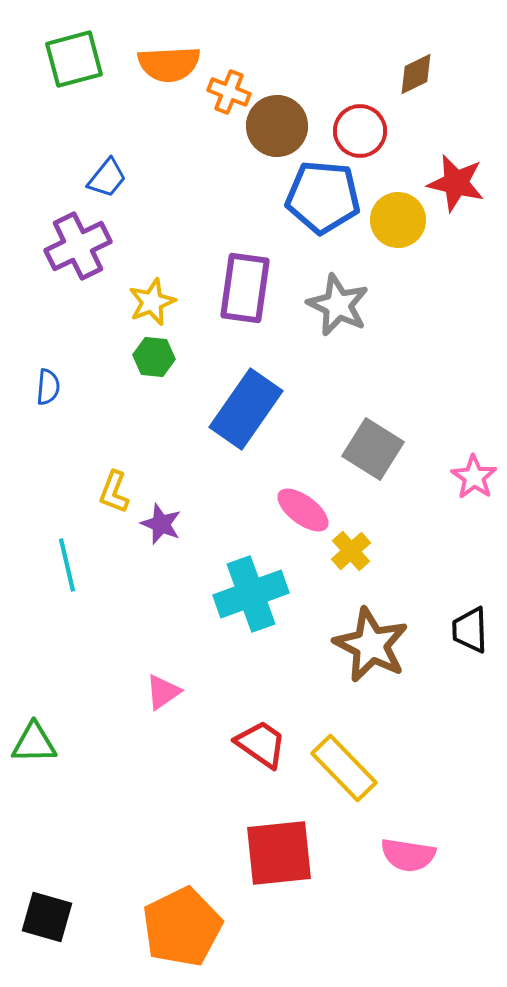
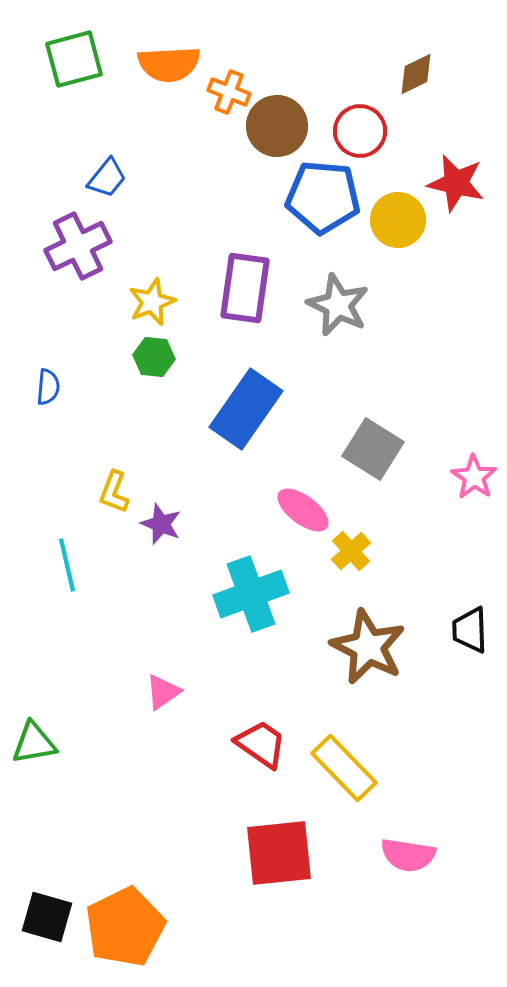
brown star: moved 3 px left, 2 px down
green triangle: rotated 9 degrees counterclockwise
orange pentagon: moved 57 px left
